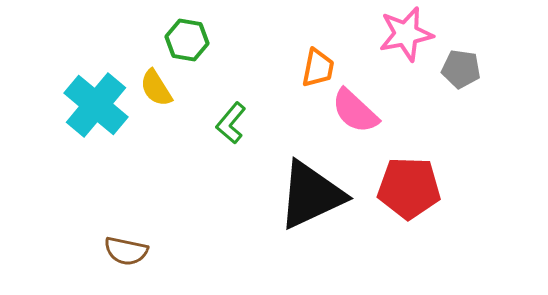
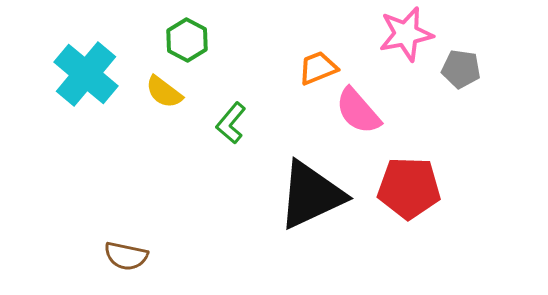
green hexagon: rotated 18 degrees clockwise
orange trapezoid: rotated 123 degrees counterclockwise
yellow semicircle: moved 8 px right, 4 px down; rotated 21 degrees counterclockwise
cyan cross: moved 10 px left, 31 px up
pink semicircle: moved 3 px right; rotated 6 degrees clockwise
brown semicircle: moved 5 px down
